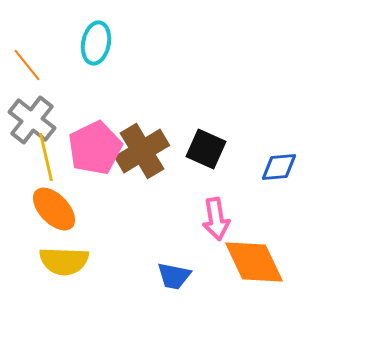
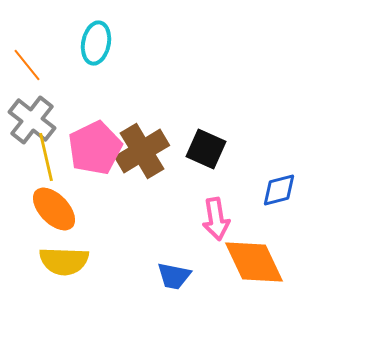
blue diamond: moved 23 px down; rotated 9 degrees counterclockwise
